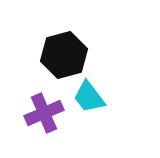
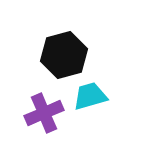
cyan trapezoid: moved 1 px right, 1 px up; rotated 111 degrees clockwise
